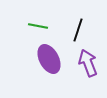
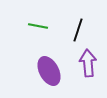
purple ellipse: moved 12 px down
purple arrow: rotated 16 degrees clockwise
